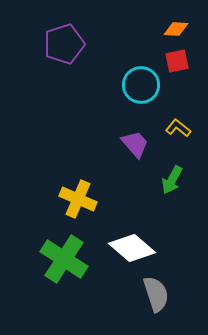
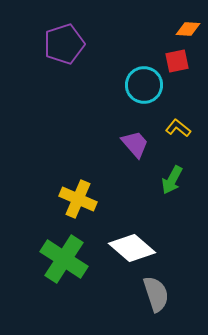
orange diamond: moved 12 px right
cyan circle: moved 3 px right
